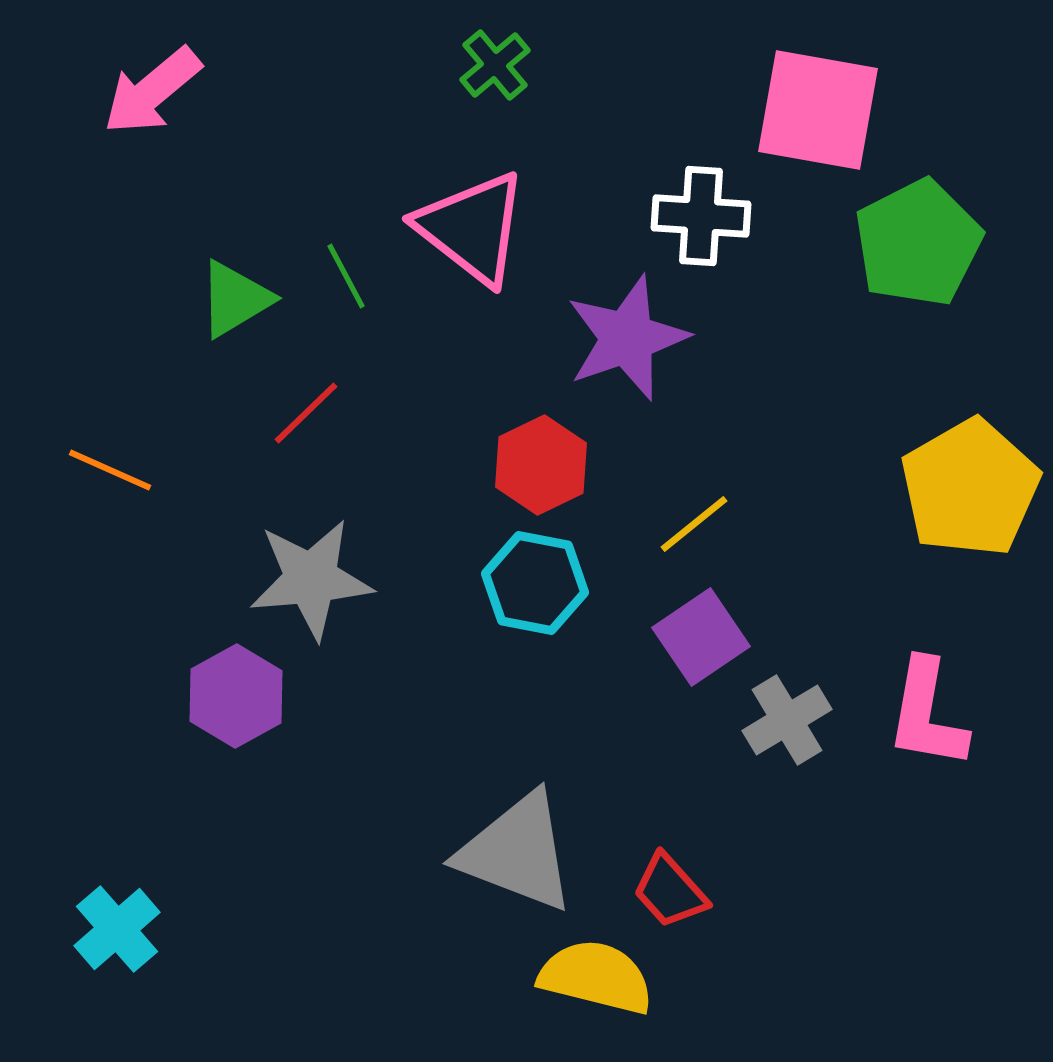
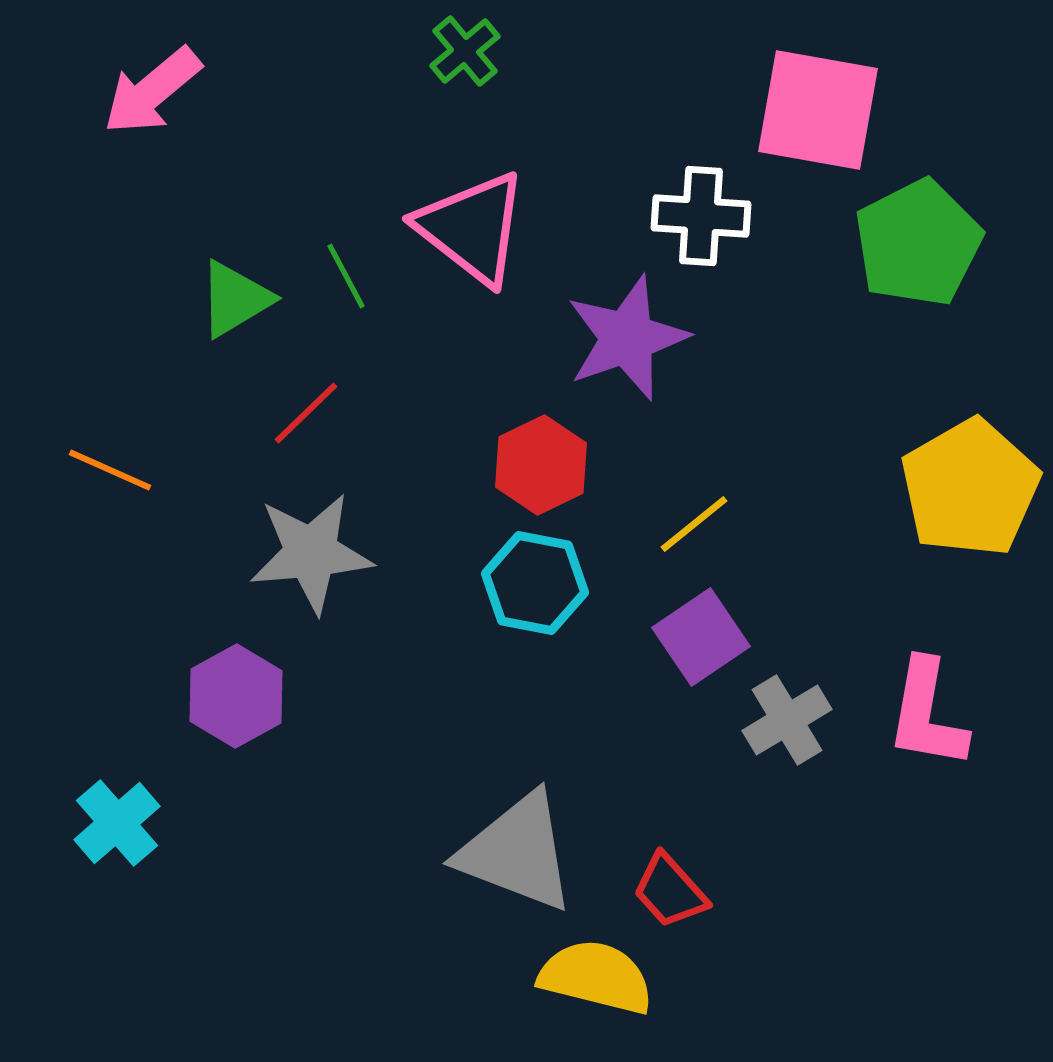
green cross: moved 30 px left, 14 px up
gray star: moved 26 px up
cyan cross: moved 106 px up
